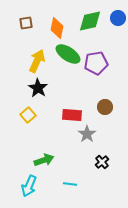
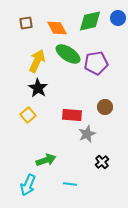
orange diamond: rotated 40 degrees counterclockwise
gray star: rotated 12 degrees clockwise
green arrow: moved 2 px right
cyan arrow: moved 1 px left, 1 px up
